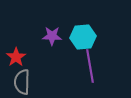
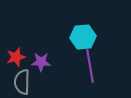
purple star: moved 11 px left, 26 px down
red star: rotated 18 degrees clockwise
